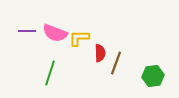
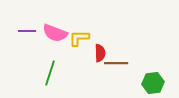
brown line: rotated 70 degrees clockwise
green hexagon: moved 7 px down
